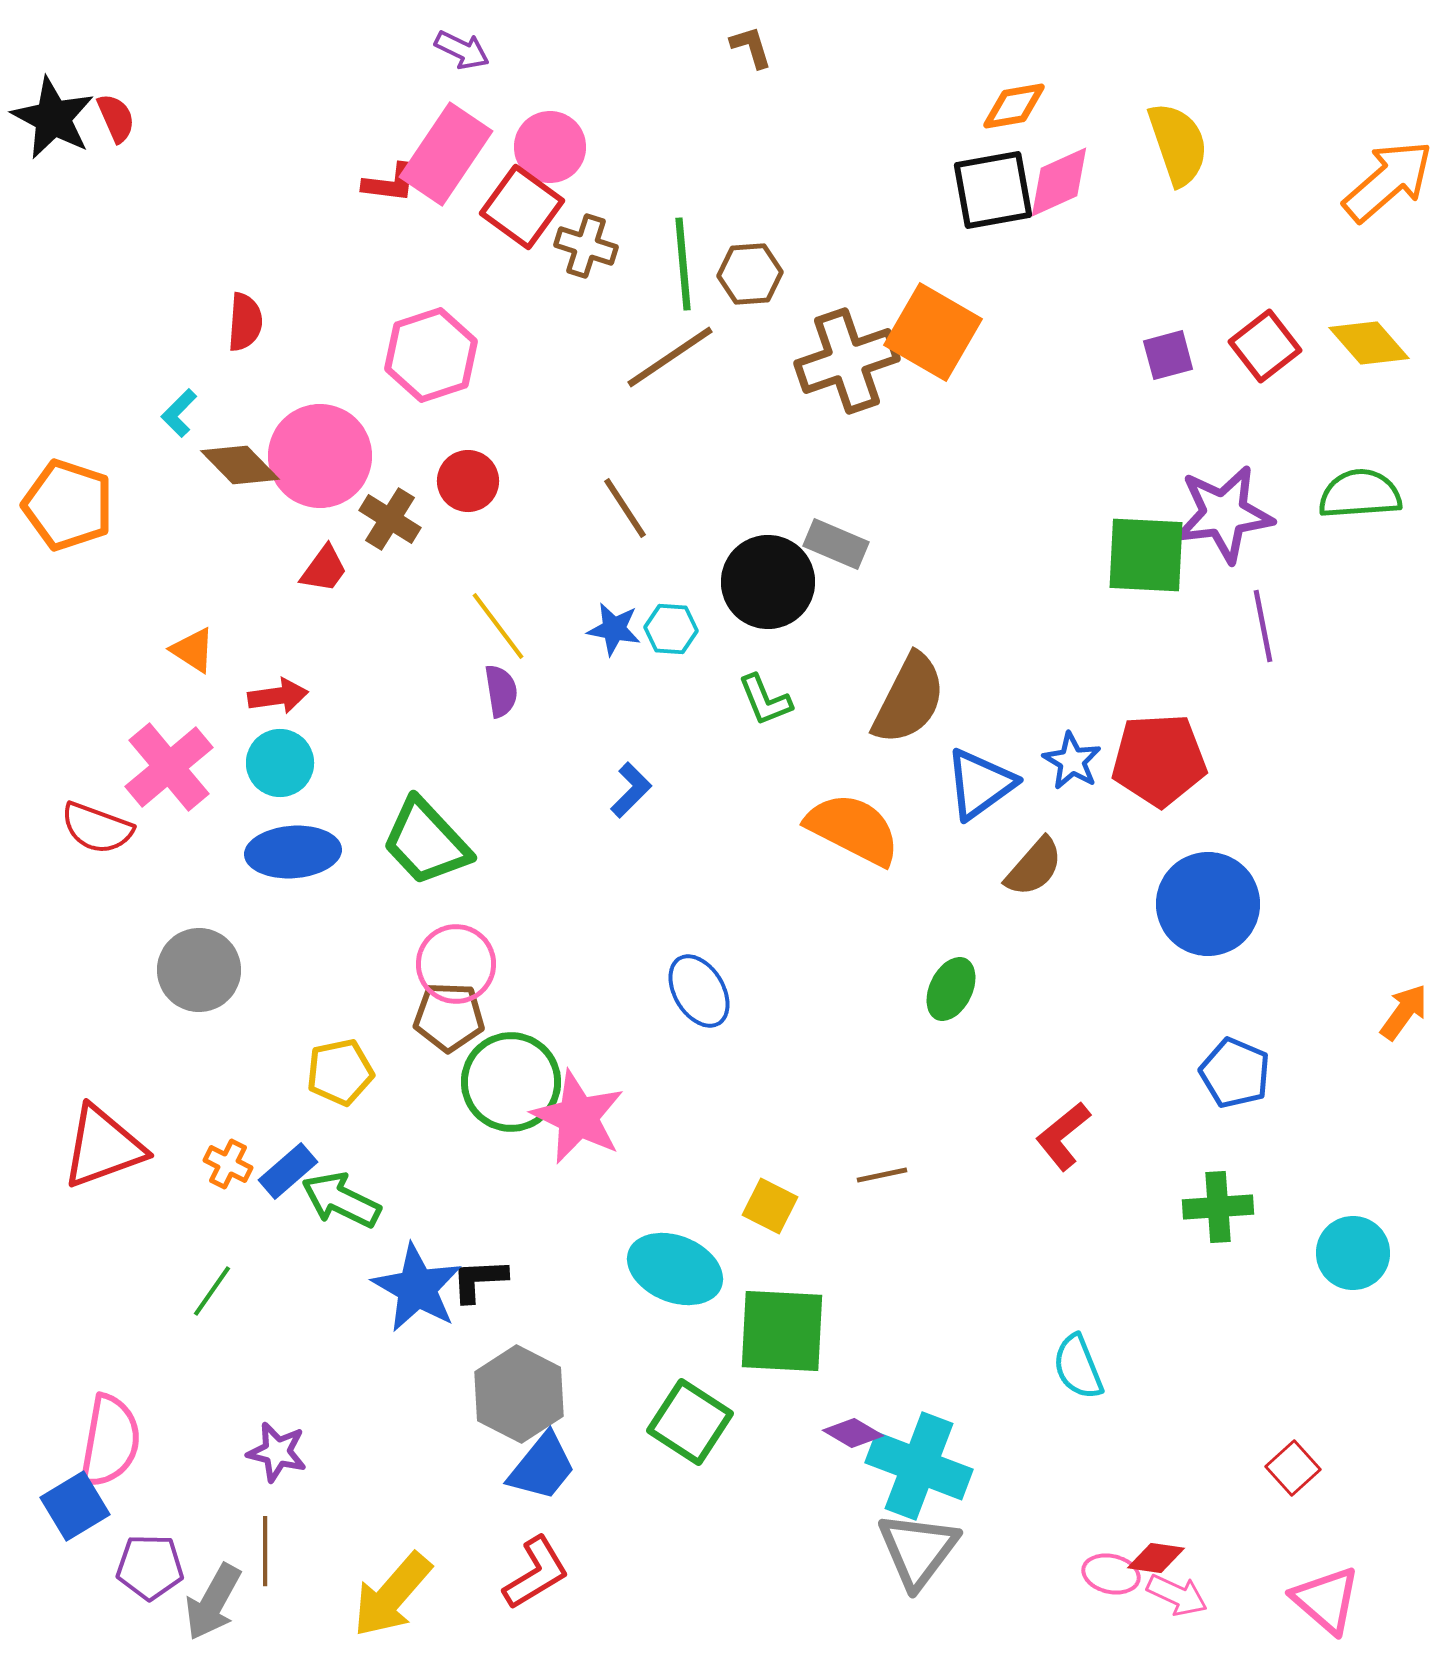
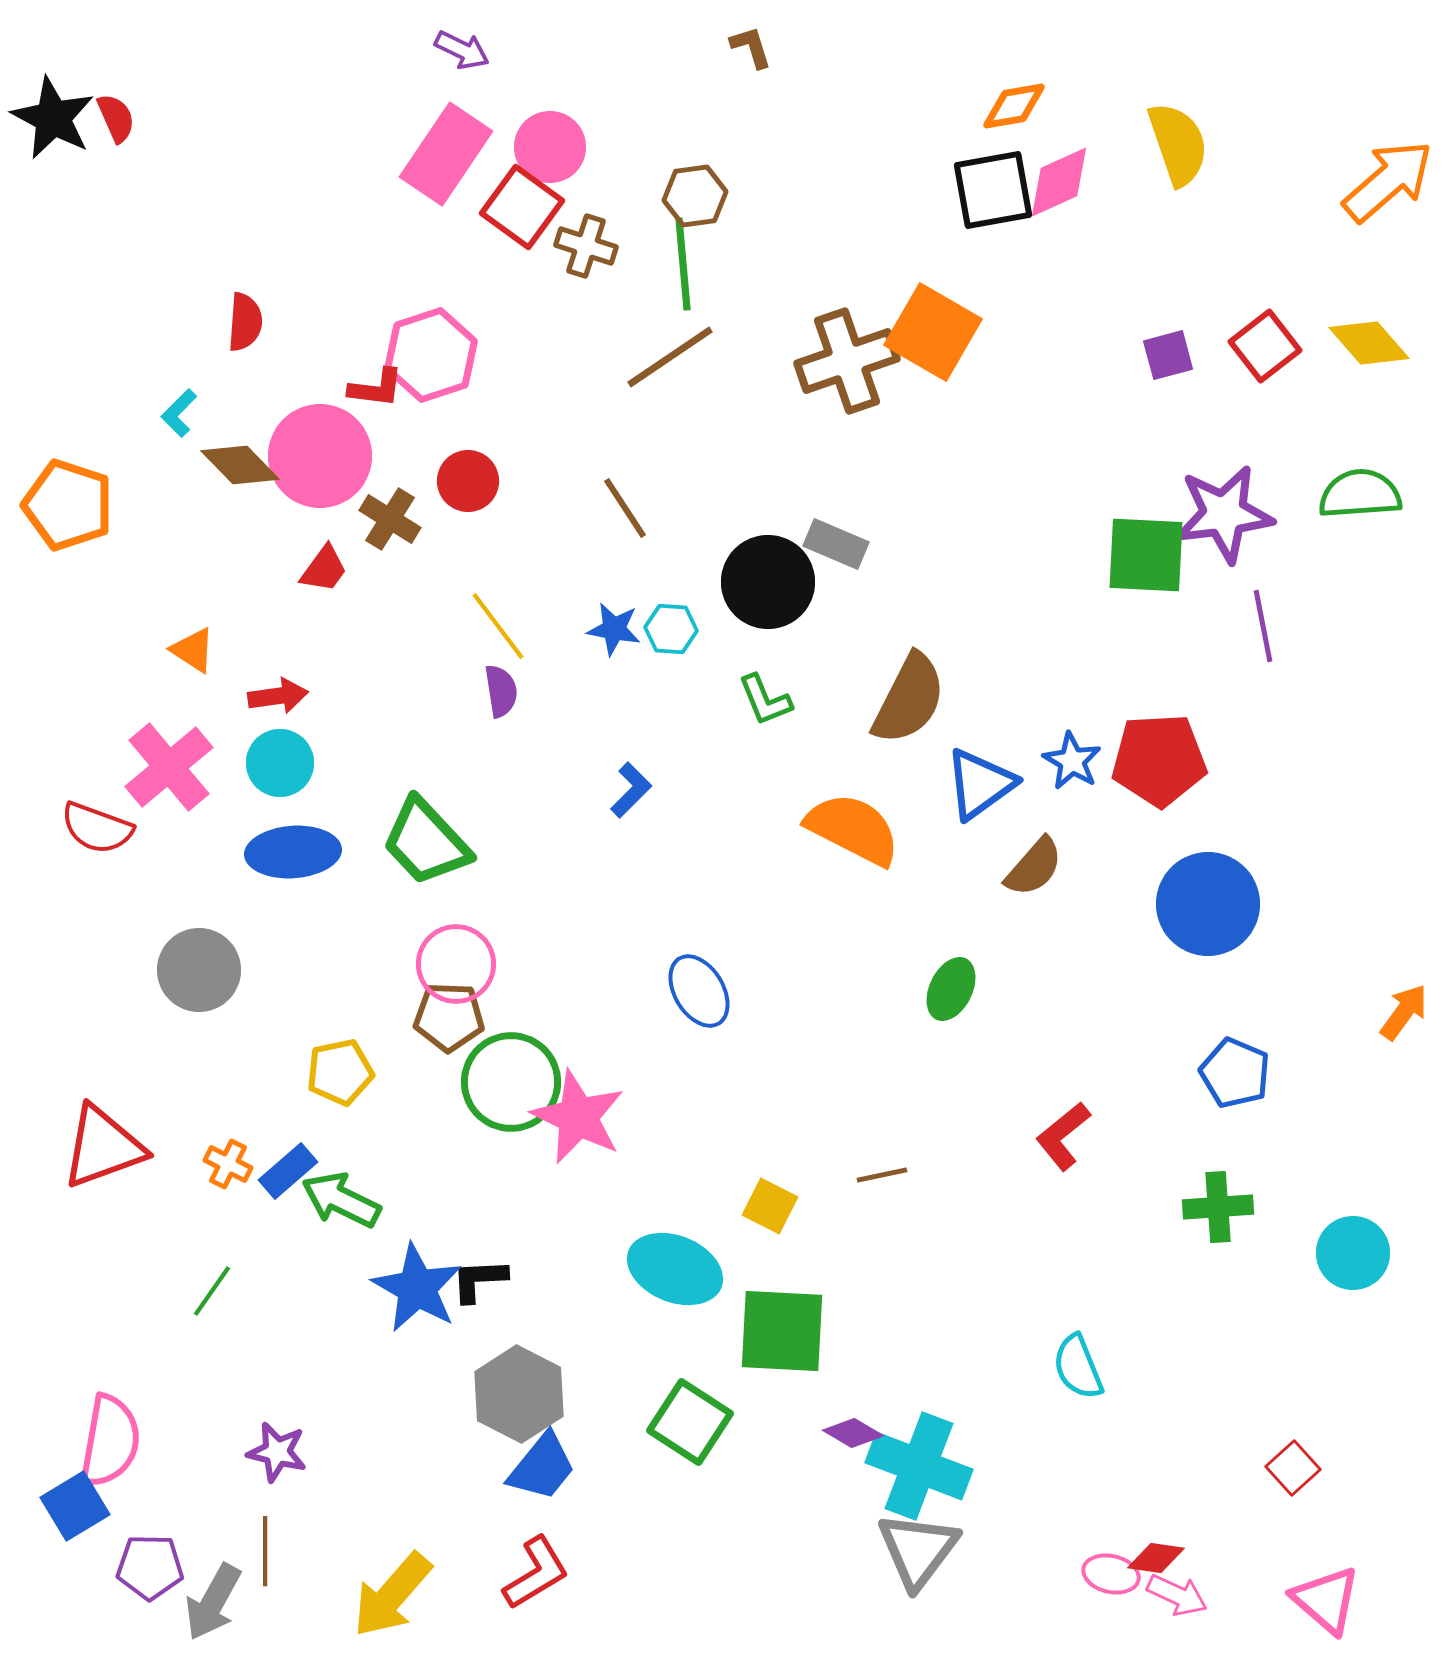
red L-shape at (390, 183): moved 14 px left, 205 px down
brown hexagon at (750, 274): moved 55 px left, 78 px up; rotated 4 degrees counterclockwise
